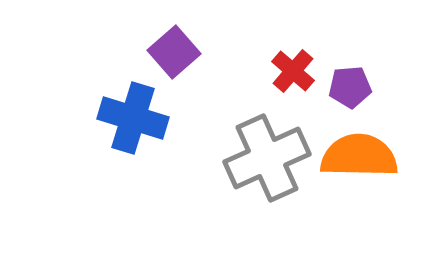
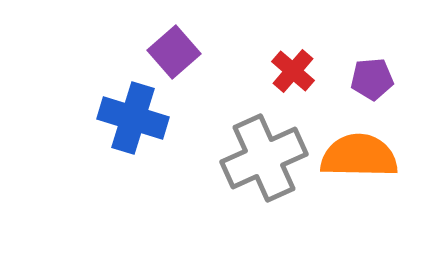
purple pentagon: moved 22 px right, 8 px up
gray cross: moved 3 px left
